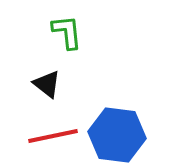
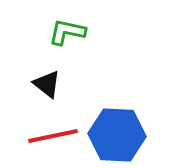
green L-shape: rotated 72 degrees counterclockwise
blue hexagon: rotated 4 degrees counterclockwise
